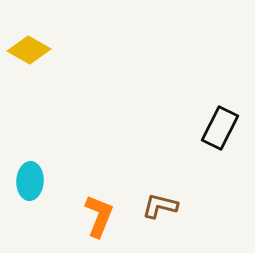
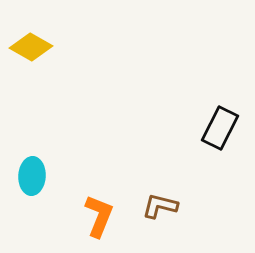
yellow diamond: moved 2 px right, 3 px up
cyan ellipse: moved 2 px right, 5 px up
